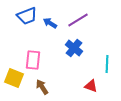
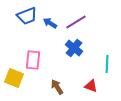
purple line: moved 2 px left, 2 px down
brown arrow: moved 15 px right
